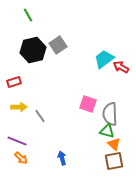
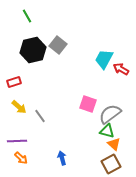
green line: moved 1 px left, 1 px down
gray square: rotated 18 degrees counterclockwise
cyan trapezoid: rotated 25 degrees counterclockwise
red arrow: moved 2 px down
yellow arrow: rotated 42 degrees clockwise
gray semicircle: rotated 55 degrees clockwise
purple line: rotated 24 degrees counterclockwise
brown square: moved 3 px left, 3 px down; rotated 18 degrees counterclockwise
